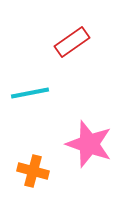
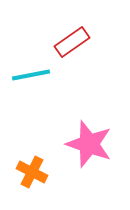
cyan line: moved 1 px right, 18 px up
orange cross: moved 1 px left, 1 px down; rotated 12 degrees clockwise
